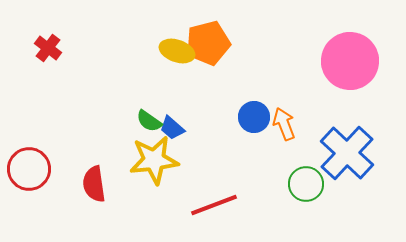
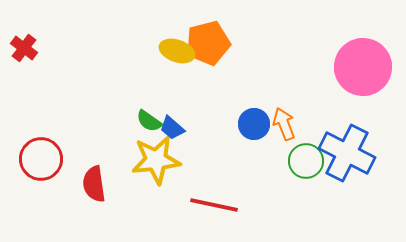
red cross: moved 24 px left
pink circle: moved 13 px right, 6 px down
blue circle: moved 7 px down
blue cross: rotated 16 degrees counterclockwise
yellow star: moved 2 px right
red circle: moved 12 px right, 10 px up
green circle: moved 23 px up
red line: rotated 33 degrees clockwise
